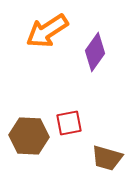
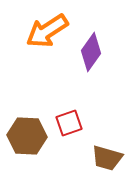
purple diamond: moved 4 px left
red square: rotated 8 degrees counterclockwise
brown hexagon: moved 2 px left
